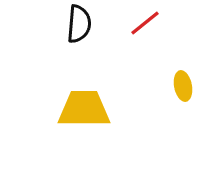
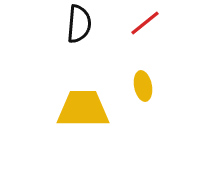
yellow ellipse: moved 40 px left
yellow trapezoid: moved 1 px left
